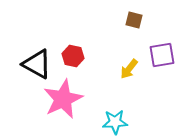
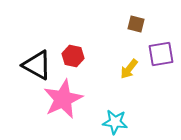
brown square: moved 2 px right, 4 px down
purple square: moved 1 px left, 1 px up
black triangle: moved 1 px down
cyan star: rotated 10 degrees clockwise
